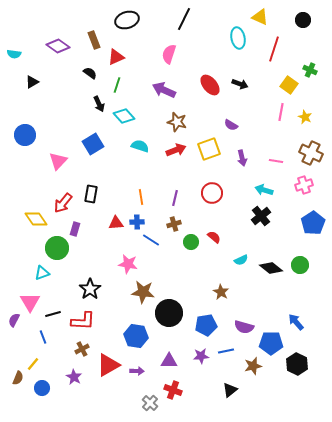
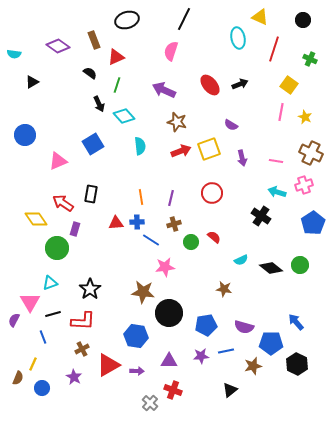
pink semicircle at (169, 54): moved 2 px right, 3 px up
green cross at (310, 70): moved 11 px up
black arrow at (240, 84): rotated 42 degrees counterclockwise
cyan semicircle at (140, 146): rotated 66 degrees clockwise
red arrow at (176, 150): moved 5 px right, 1 px down
pink triangle at (58, 161): rotated 24 degrees clockwise
cyan arrow at (264, 190): moved 13 px right, 2 px down
purple line at (175, 198): moved 4 px left
red arrow at (63, 203): rotated 85 degrees clockwise
black cross at (261, 216): rotated 18 degrees counterclockwise
pink star at (128, 264): moved 37 px right, 3 px down; rotated 18 degrees counterclockwise
cyan triangle at (42, 273): moved 8 px right, 10 px down
brown star at (221, 292): moved 3 px right, 3 px up; rotated 21 degrees counterclockwise
yellow line at (33, 364): rotated 16 degrees counterclockwise
